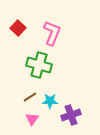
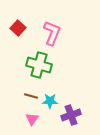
brown line: moved 1 px right, 1 px up; rotated 48 degrees clockwise
